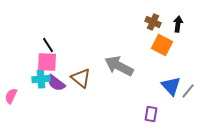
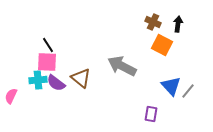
gray arrow: moved 3 px right
cyan cross: moved 3 px left, 1 px down
